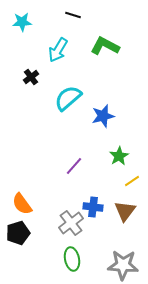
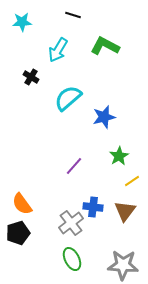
black cross: rotated 21 degrees counterclockwise
blue star: moved 1 px right, 1 px down
green ellipse: rotated 15 degrees counterclockwise
